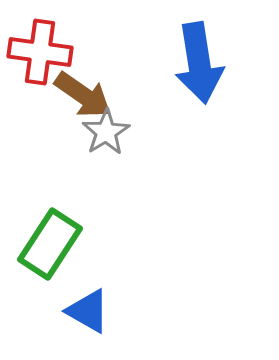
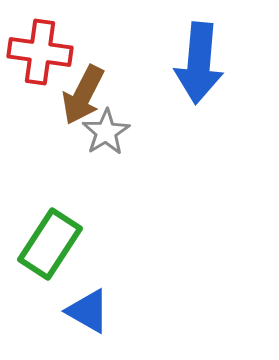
blue arrow: rotated 14 degrees clockwise
brown arrow: rotated 82 degrees clockwise
